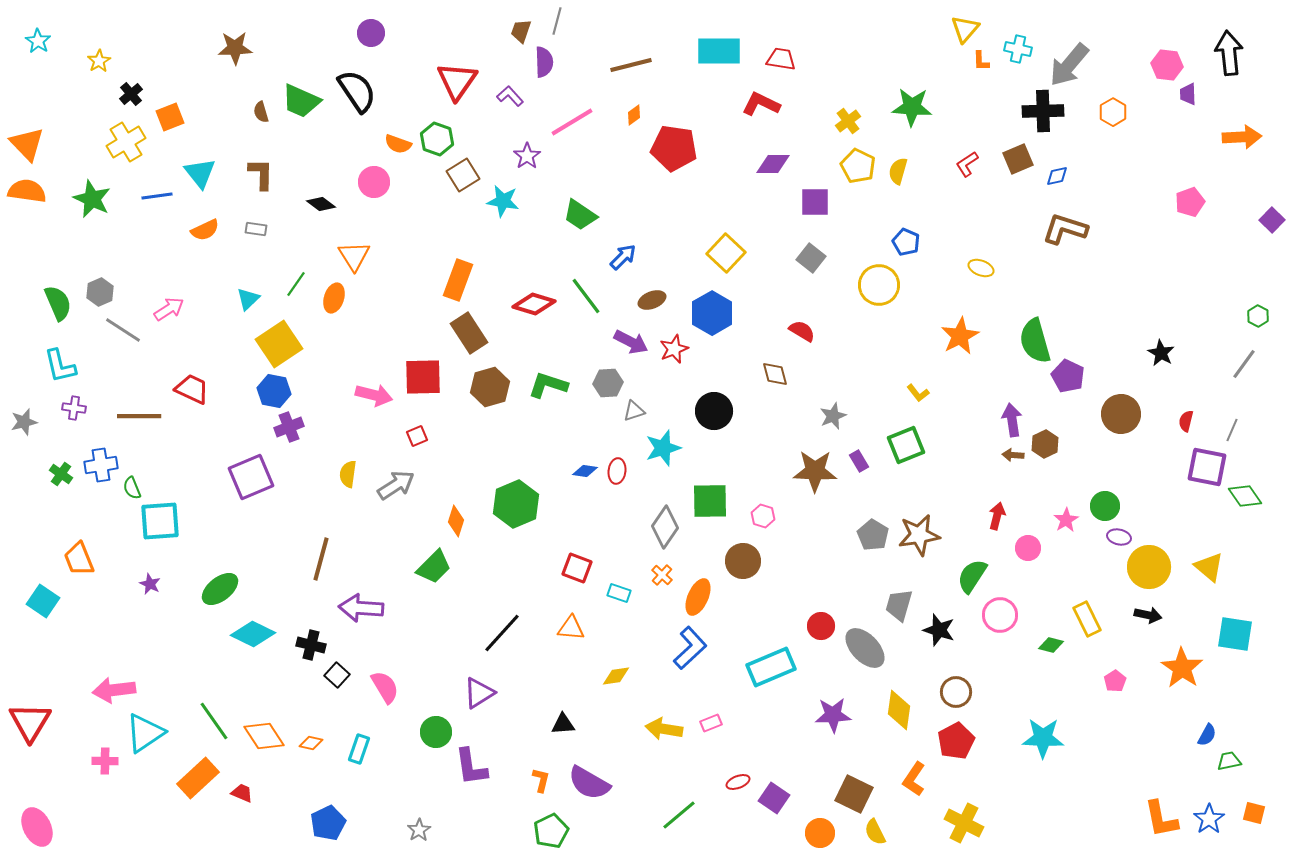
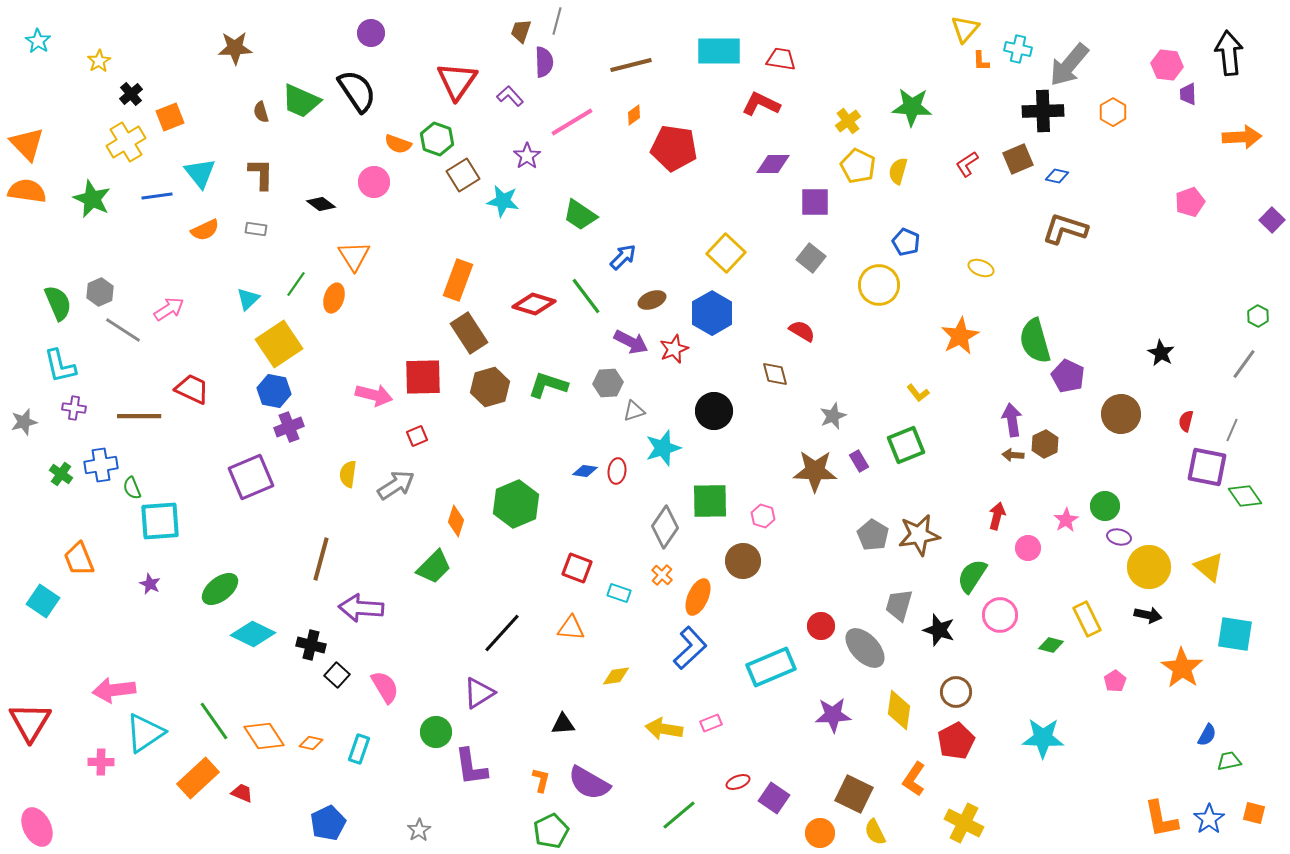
blue diamond at (1057, 176): rotated 25 degrees clockwise
pink cross at (105, 761): moved 4 px left, 1 px down
